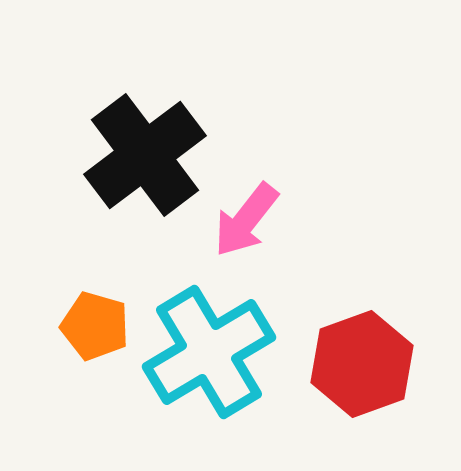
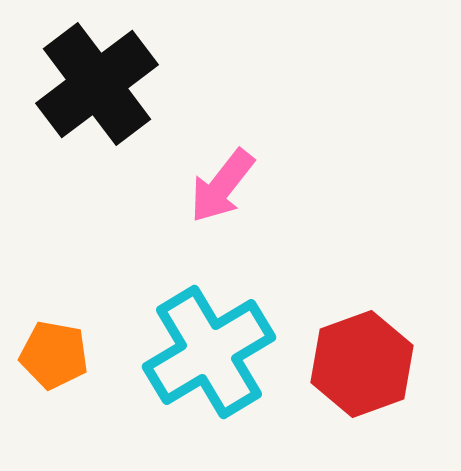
black cross: moved 48 px left, 71 px up
pink arrow: moved 24 px left, 34 px up
orange pentagon: moved 41 px left, 29 px down; rotated 6 degrees counterclockwise
